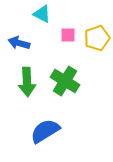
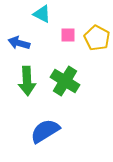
yellow pentagon: rotated 25 degrees counterclockwise
green arrow: moved 1 px up
